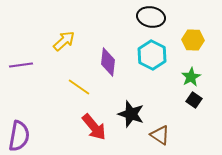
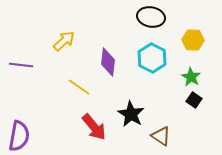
cyan hexagon: moved 3 px down
purple line: rotated 15 degrees clockwise
green star: rotated 12 degrees counterclockwise
black star: rotated 12 degrees clockwise
brown triangle: moved 1 px right, 1 px down
